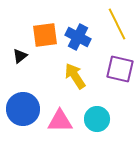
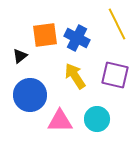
blue cross: moved 1 px left, 1 px down
purple square: moved 5 px left, 6 px down
blue circle: moved 7 px right, 14 px up
